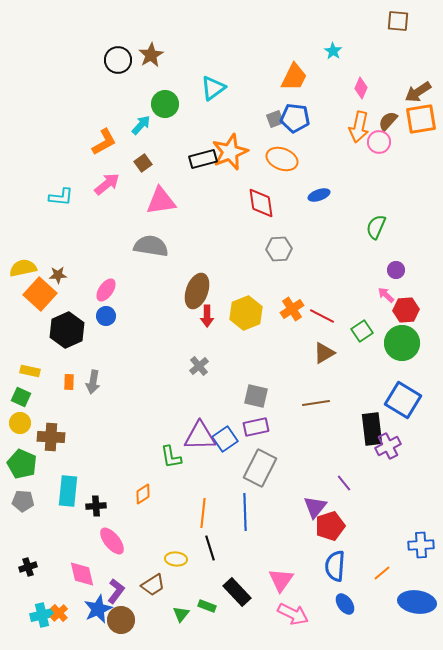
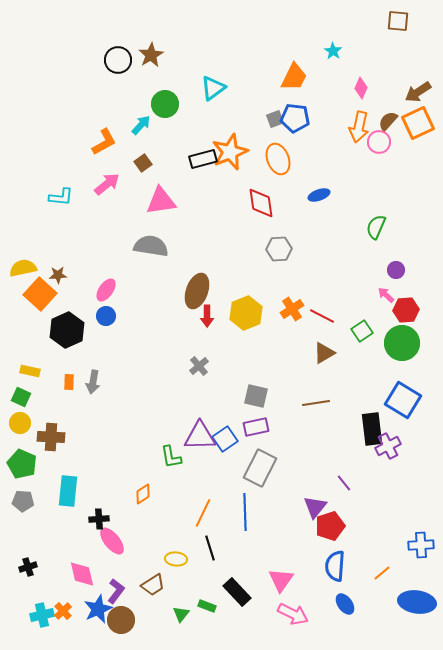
orange square at (421, 119): moved 3 px left, 4 px down; rotated 16 degrees counterclockwise
orange ellipse at (282, 159): moved 4 px left; rotated 48 degrees clockwise
black cross at (96, 506): moved 3 px right, 13 px down
orange line at (203, 513): rotated 20 degrees clockwise
orange cross at (59, 613): moved 4 px right, 2 px up
